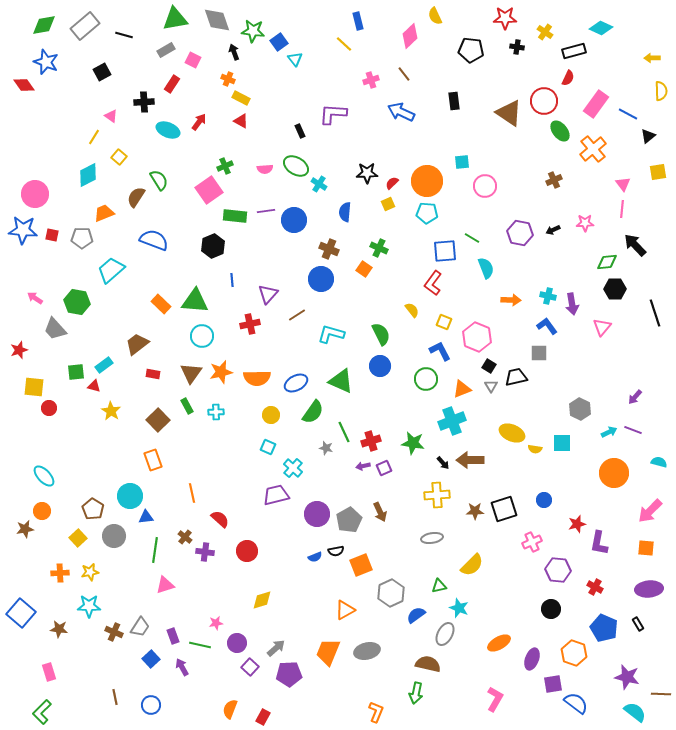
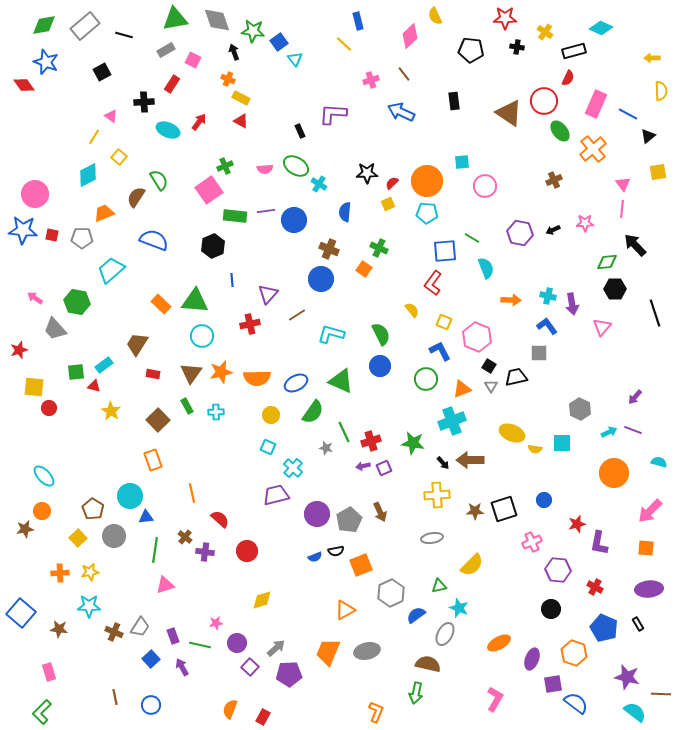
pink rectangle at (596, 104): rotated 12 degrees counterclockwise
brown trapezoid at (137, 344): rotated 20 degrees counterclockwise
